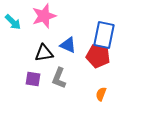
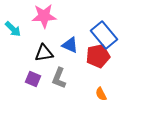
pink star: rotated 15 degrees clockwise
cyan arrow: moved 7 px down
blue rectangle: rotated 52 degrees counterclockwise
blue triangle: moved 2 px right
red pentagon: rotated 25 degrees counterclockwise
purple square: rotated 14 degrees clockwise
orange semicircle: rotated 48 degrees counterclockwise
